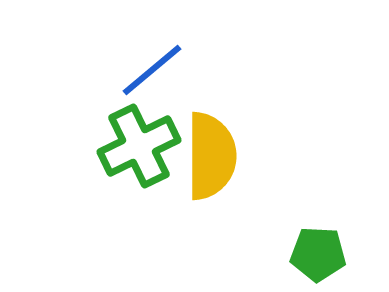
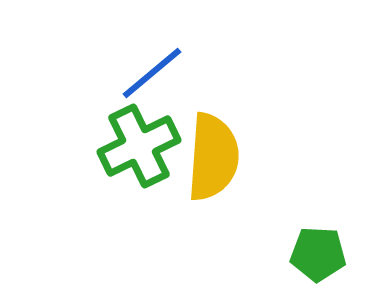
blue line: moved 3 px down
yellow semicircle: moved 2 px right, 1 px down; rotated 4 degrees clockwise
